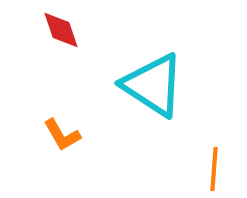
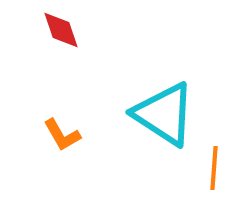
cyan triangle: moved 11 px right, 29 px down
orange line: moved 1 px up
